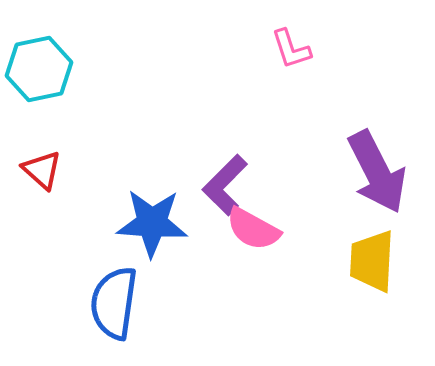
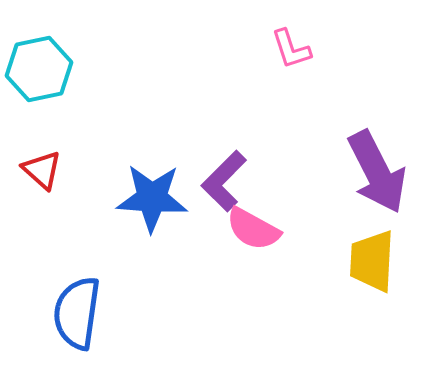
purple L-shape: moved 1 px left, 4 px up
blue star: moved 25 px up
blue semicircle: moved 37 px left, 10 px down
